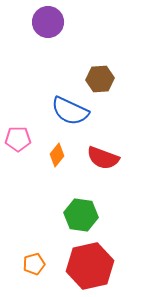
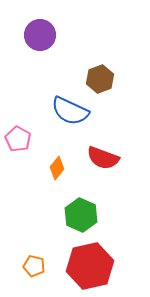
purple circle: moved 8 px left, 13 px down
brown hexagon: rotated 16 degrees counterclockwise
pink pentagon: rotated 30 degrees clockwise
orange diamond: moved 13 px down
green hexagon: rotated 16 degrees clockwise
orange pentagon: moved 2 px down; rotated 30 degrees clockwise
